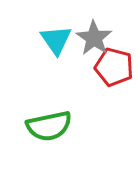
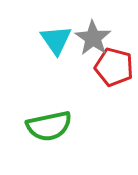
gray star: moved 1 px left
